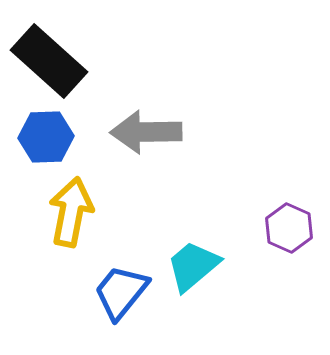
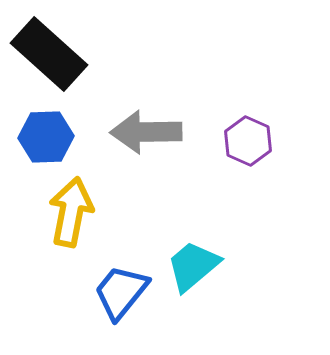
black rectangle: moved 7 px up
purple hexagon: moved 41 px left, 87 px up
